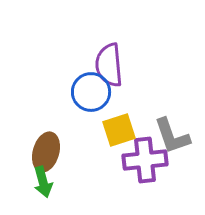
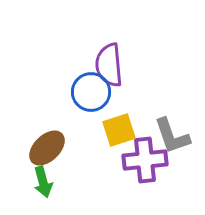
brown ellipse: moved 1 px right, 4 px up; rotated 30 degrees clockwise
